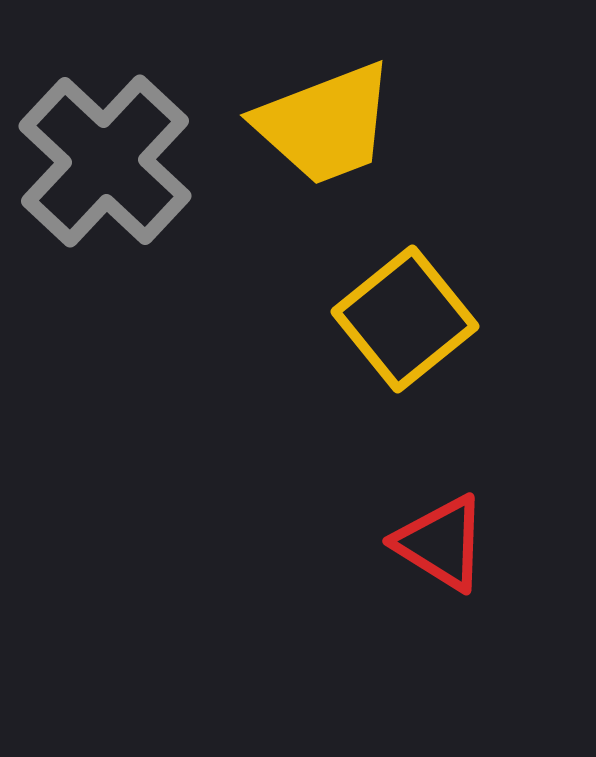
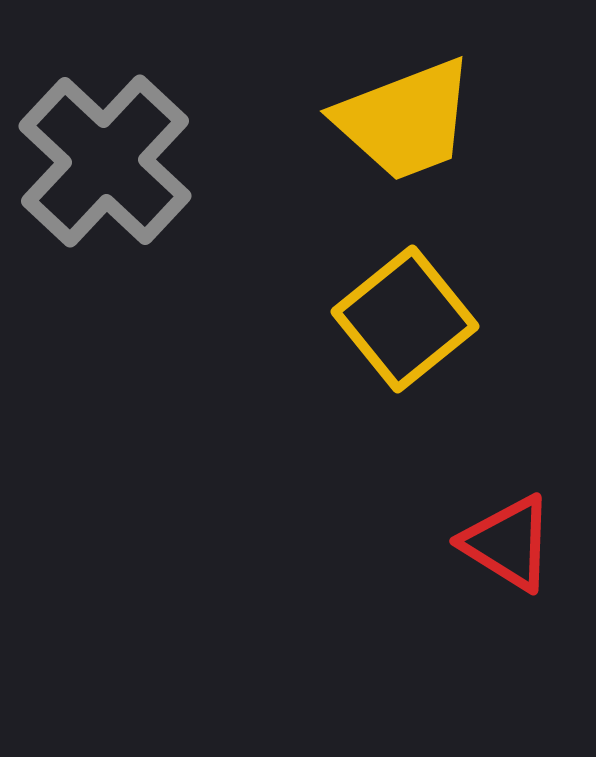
yellow trapezoid: moved 80 px right, 4 px up
red triangle: moved 67 px right
